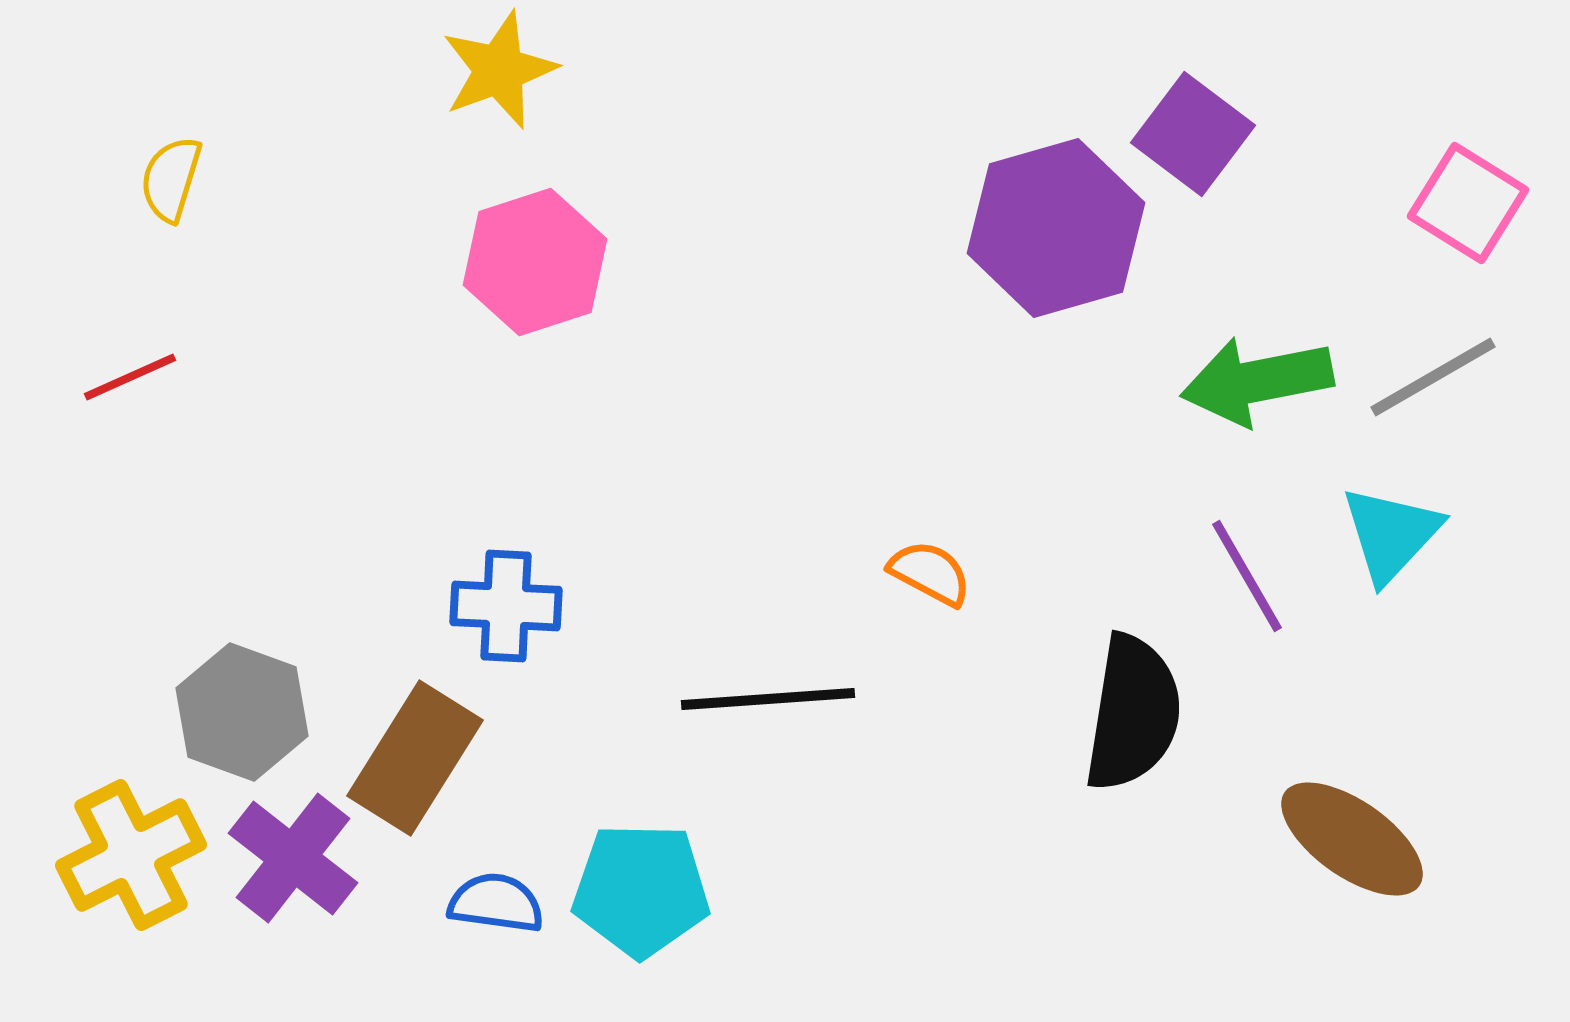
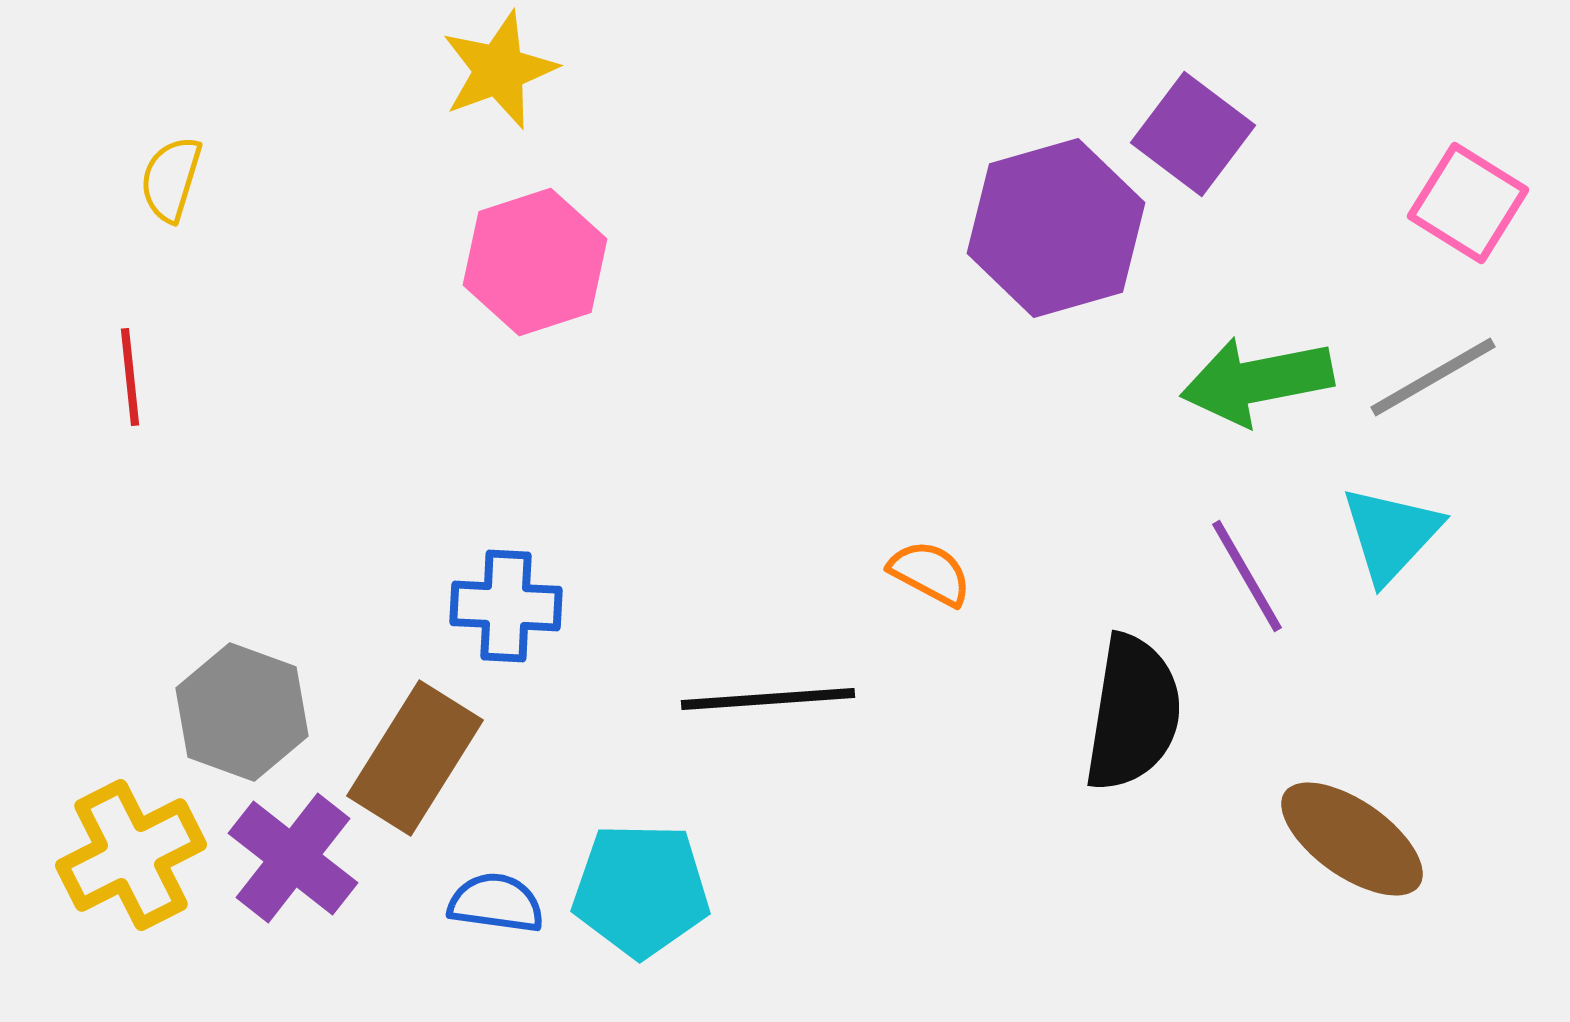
red line: rotated 72 degrees counterclockwise
